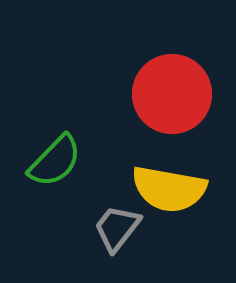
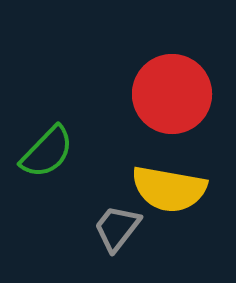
green semicircle: moved 8 px left, 9 px up
